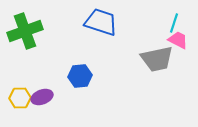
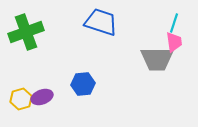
green cross: moved 1 px right, 1 px down
pink trapezoid: moved 4 px left, 2 px down; rotated 55 degrees clockwise
gray trapezoid: rotated 12 degrees clockwise
blue hexagon: moved 3 px right, 8 px down
yellow hexagon: moved 1 px right, 1 px down; rotated 15 degrees counterclockwise
